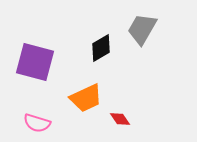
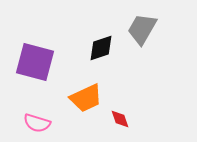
black diamond: rotated 12 degrees clockwise
red diamond: rotated 15 degrees clockwise
